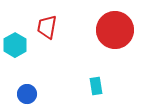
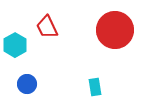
red trapezoid: rotated 35 degrees counterclockwise
cyan rectangle: moved 1 px left, 1 px down
blue circle: moved 10 px up
